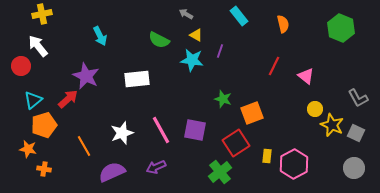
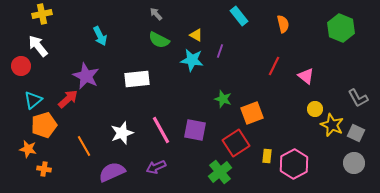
gray arrow: moved 30 px left; rotated 16 degrees clockwise
gray circle: moved 5 px up
